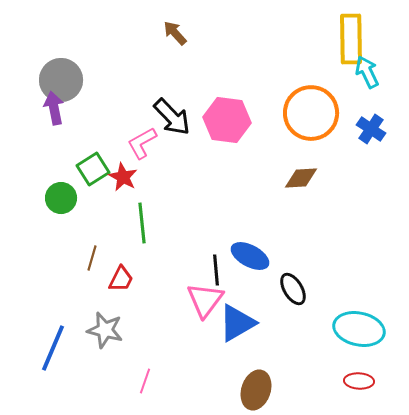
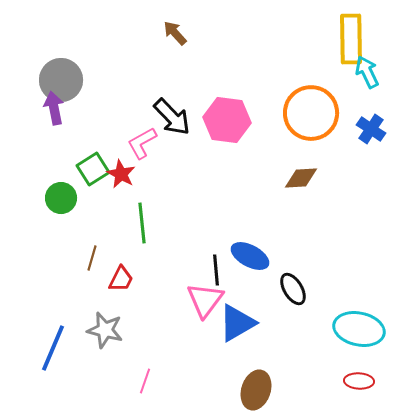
red star: moved 2 px left, 3 px up
